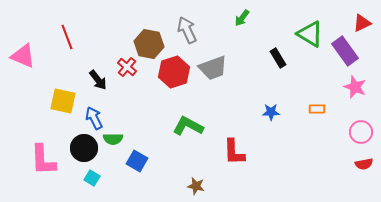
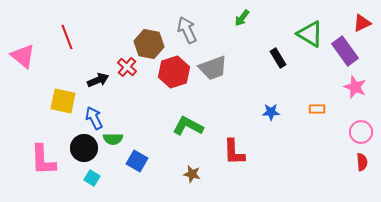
pink triangle: rotated 16 degrees clockwise
black arrow: rotated 75 degrees counterclockwise
red semicircle: moved 2 px left, 2 px up; rotated 84 degrees counterclockwise
brown star: moved 4 px left, 12 px up
